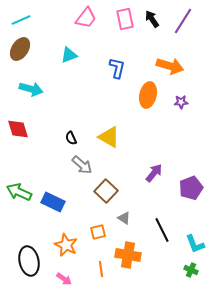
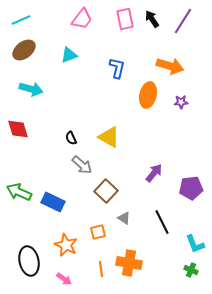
pink trapezoid: moved 4 px left, 1 px down
brown ellipse: moved 4 px right, 1 px down; rotated 20 degrees clockwise
purple pentagon: rotated 15 degrees clockwise
black line: moved 8 px up
orange cross: moved 1 px right, 8 px down
